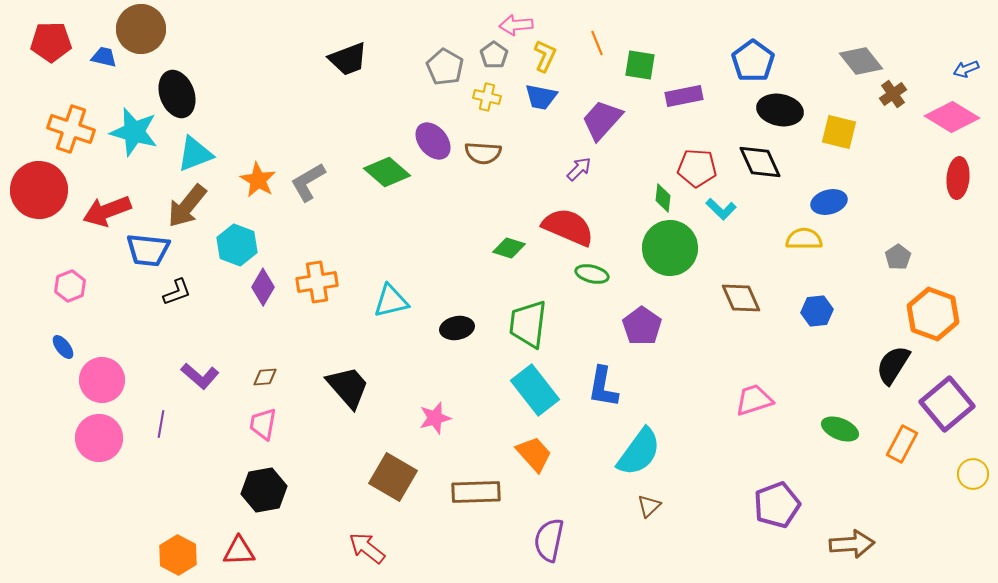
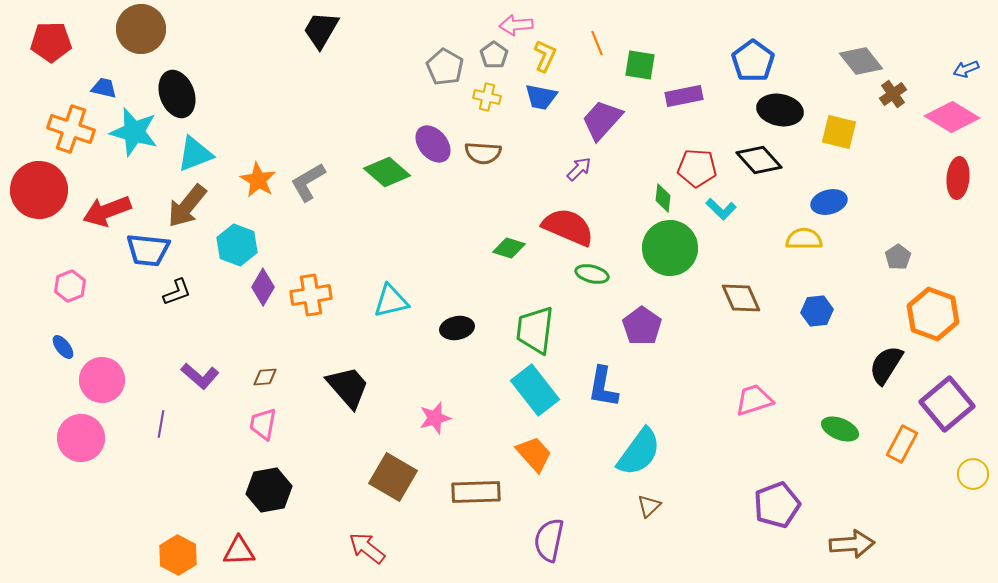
blue trapezoid at (104, 57): moved 31 px down
black trapezoid at (348, 59): moved 27 px left, 29 px up; rotated 141 degrees clockwise
purple ellipse at (433, 141): moved 3 px down
black diamond at (760, 162): moved 1 px left, 2 px up; rotated 18 degrees counterclockwise
orange cross at (317, 282): moved 6 px left, 13 px down
green trapezoid at (528, 324): moved 7 px right, 6 px down
black semicircle at (893, 365): moved 7 px left
pink circle at (99, 438): moved 18 px left
black hexagon at (264, 490): moved 5 px right
